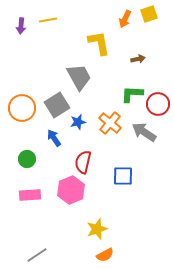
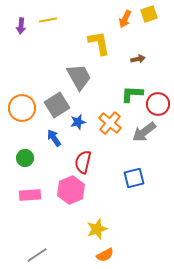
gray arrow: rotated 70 degrees counterclockwise
green circle: moved 2 px left, 1 px up
blue square: moved 11 px right, 2 px down; rotated 15 degrees counterclockwise
